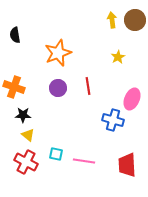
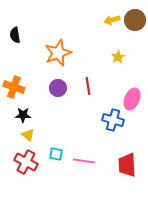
yellow arrow: rotated 98 degrees counterclockwise
